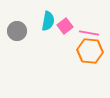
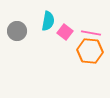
pink square: moved 6 px down; rotated 14 degrees counterclockwise
pink line: moved 2 px right
